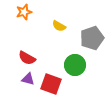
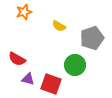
red semicircle: moved 10 px left, 1 px down
